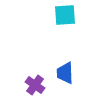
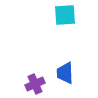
purple cross: moved 1 px up; rotated 30 degrees clockwise
